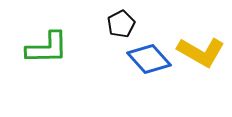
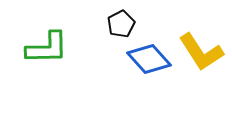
yellow L-shape: rotated 27 degrees clockwise
